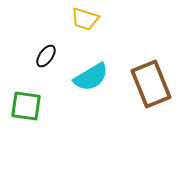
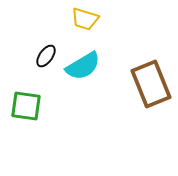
cyan semicircle: moved 8 px left, 11 px up
